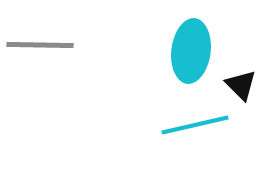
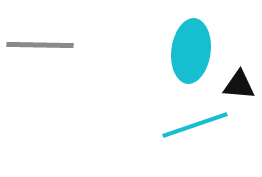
black triangle: moved 2 px left; rotated 40 degrees counterclockwise
cyan line: rotated 6 degrees counterclockwise
